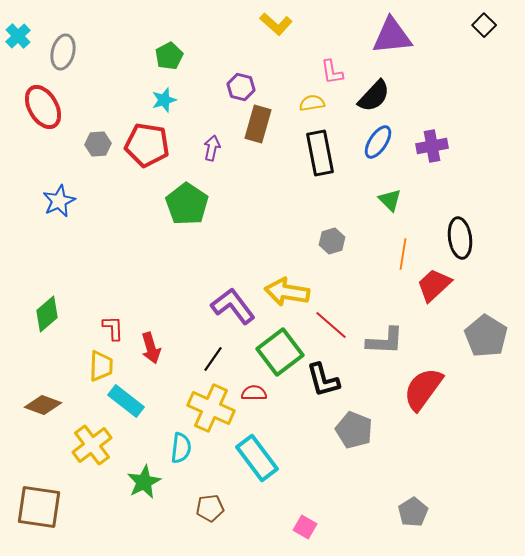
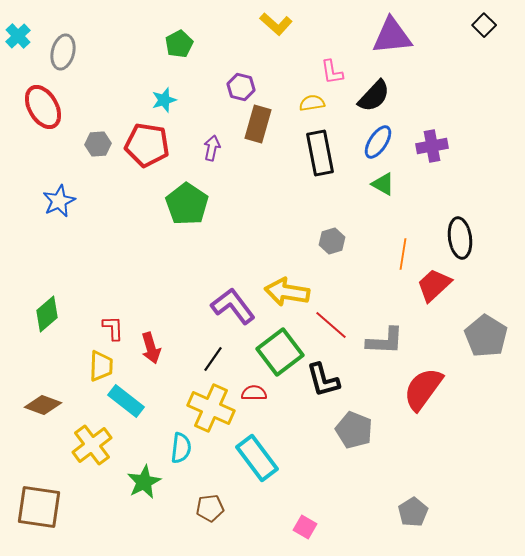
green pentagon at (169, 56): moved 10 px right, 12 px up
green triangle at (390, 200): moved 7 px left, 16 px up; rotated 15 degrees counterclockwise
